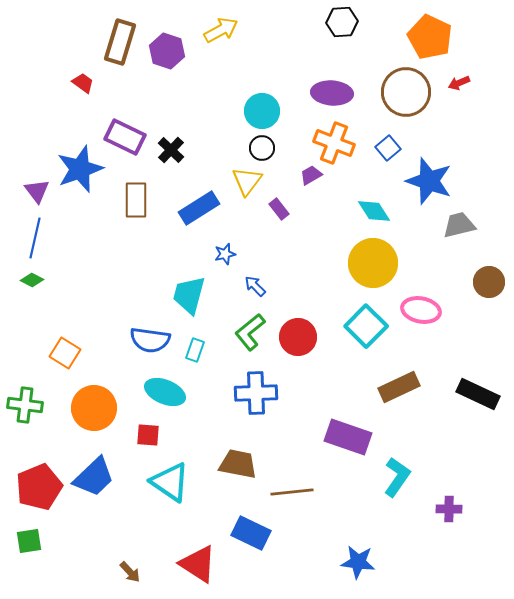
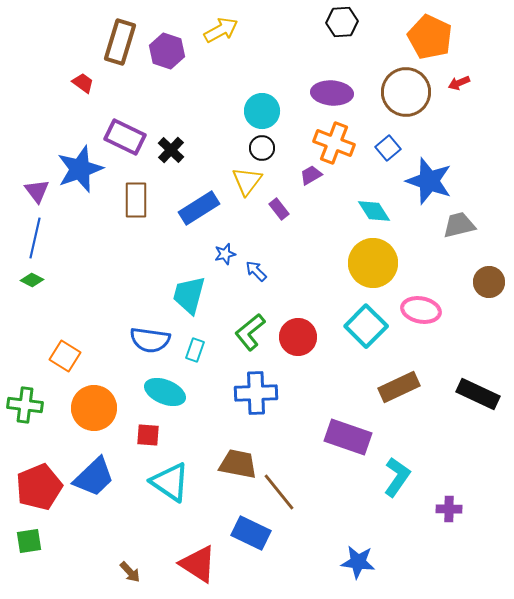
blue arrow at (255, 286): moved 1 px right, 15 px up
orange square at (65, 353): moved 3 px down
brown line at (292, 492): moved 13 px left; rotated 57 degrees clockwise
